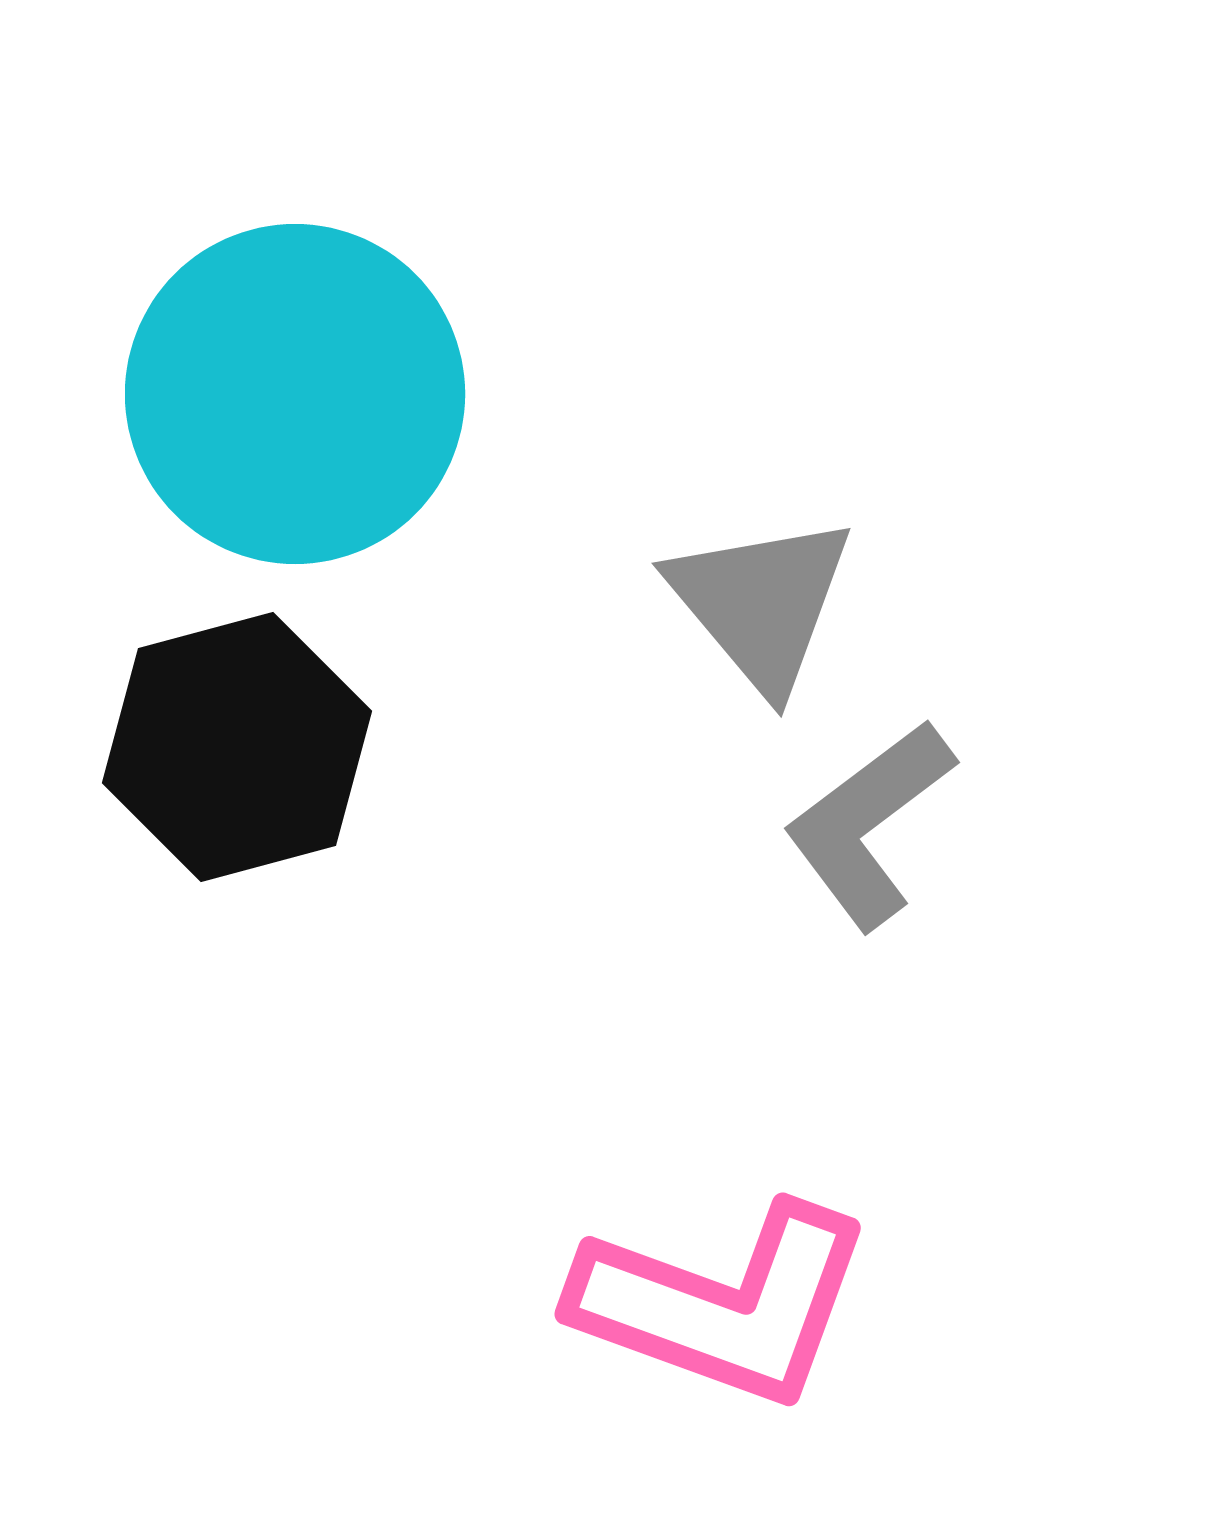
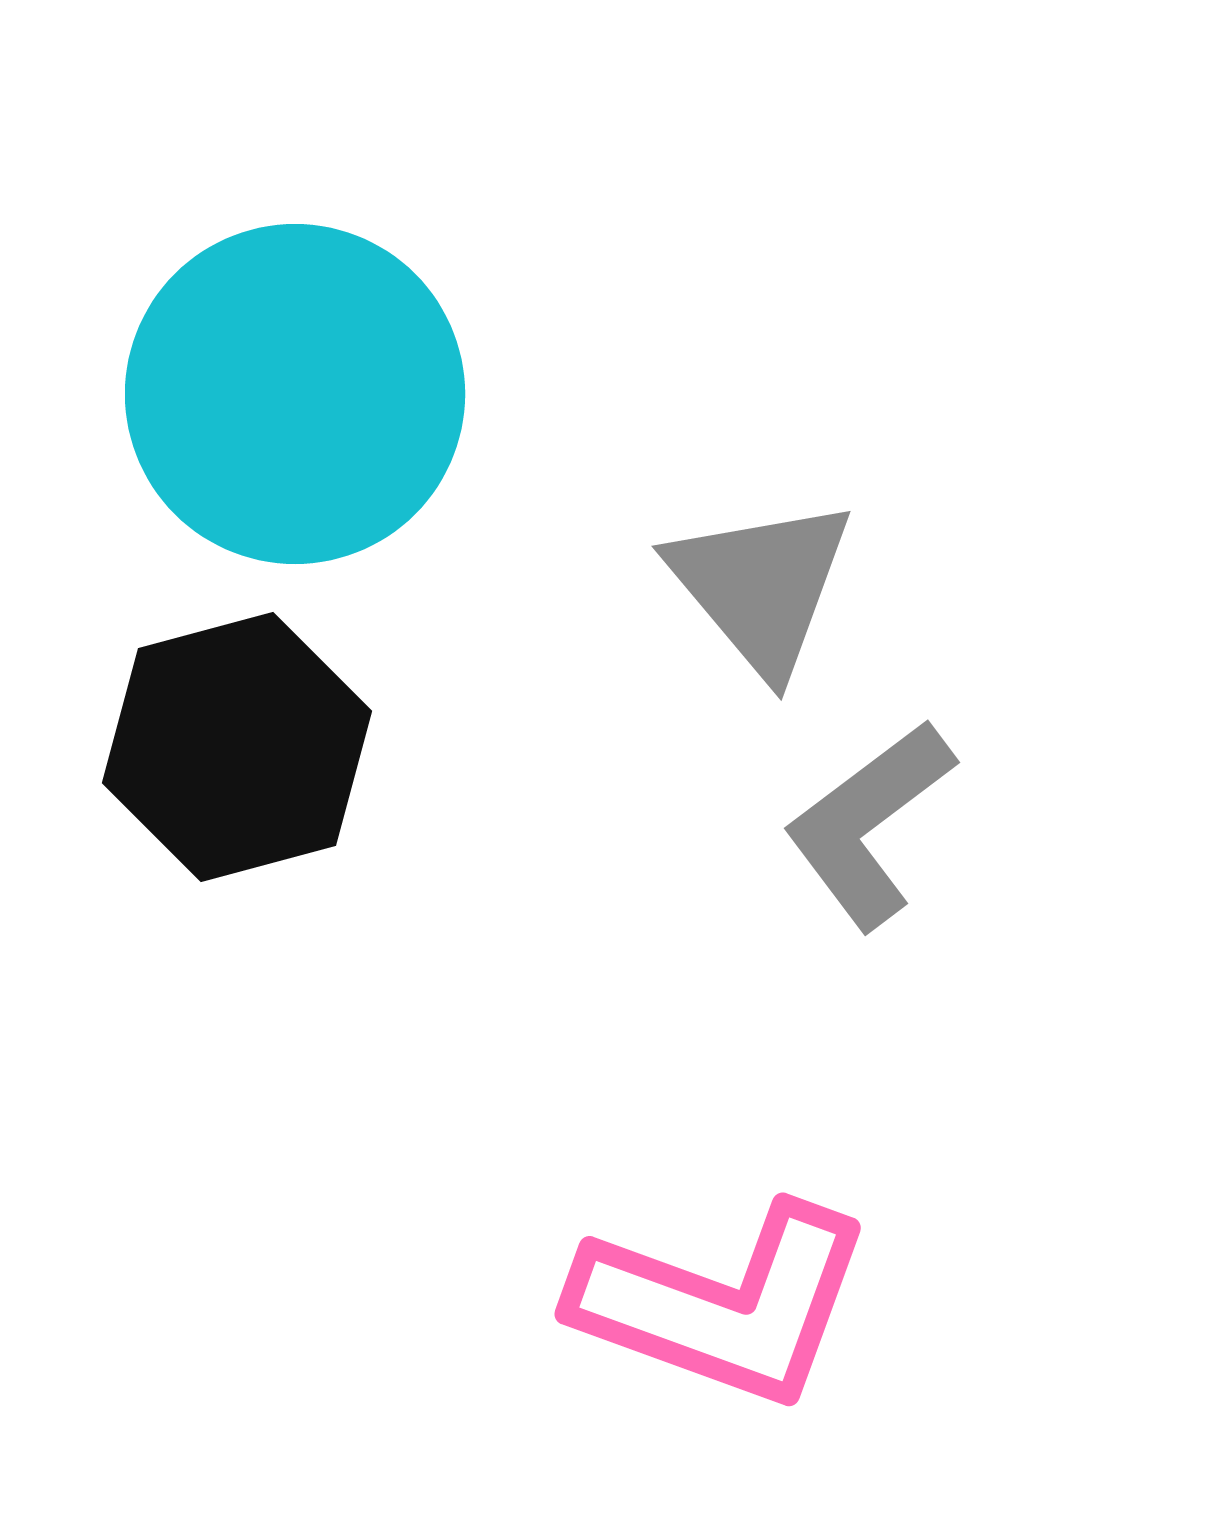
gray triangle: moved 17 px up
